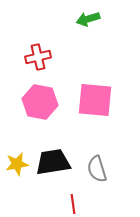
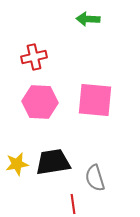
green arrow: rotated 20 degrees clockwise
red cross: moved 4 px left
pink hexagon: rotated 8 degrees counterclockwise
gray semicircle: moved 2 px left, 9 px down
